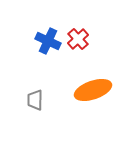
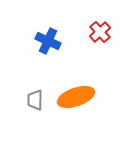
red cross: moved 22 px right, 7 px up
orange ellipse: moved 17 px left, 7 px down
